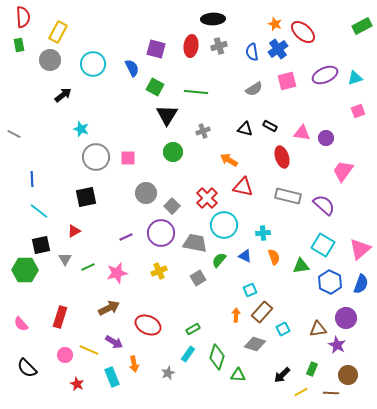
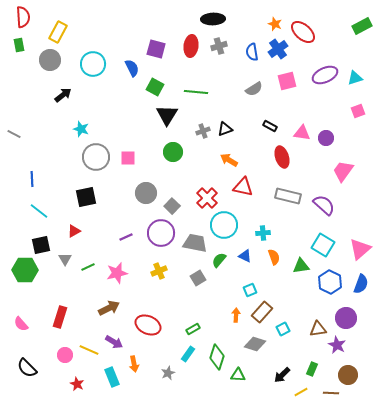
black triangle at (245, 129): moved 20 px left; rotated 35 degrees counterclockwise
